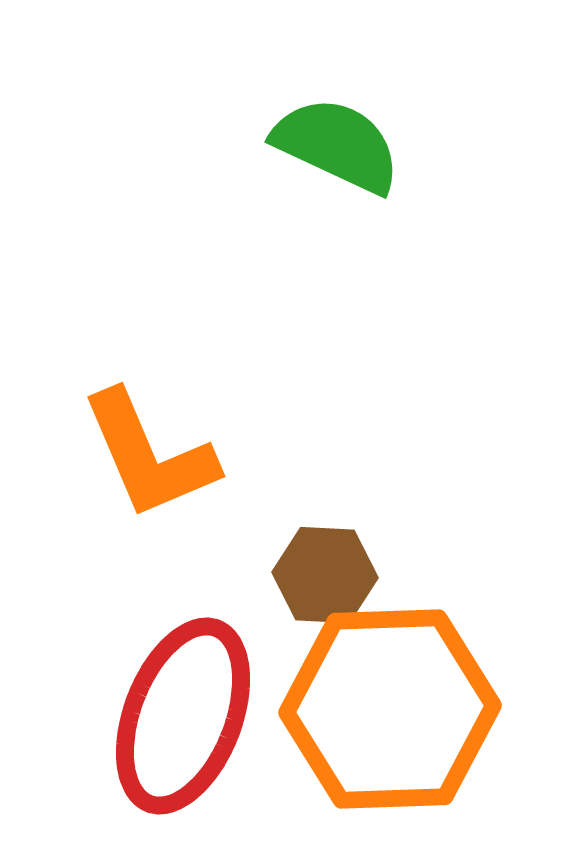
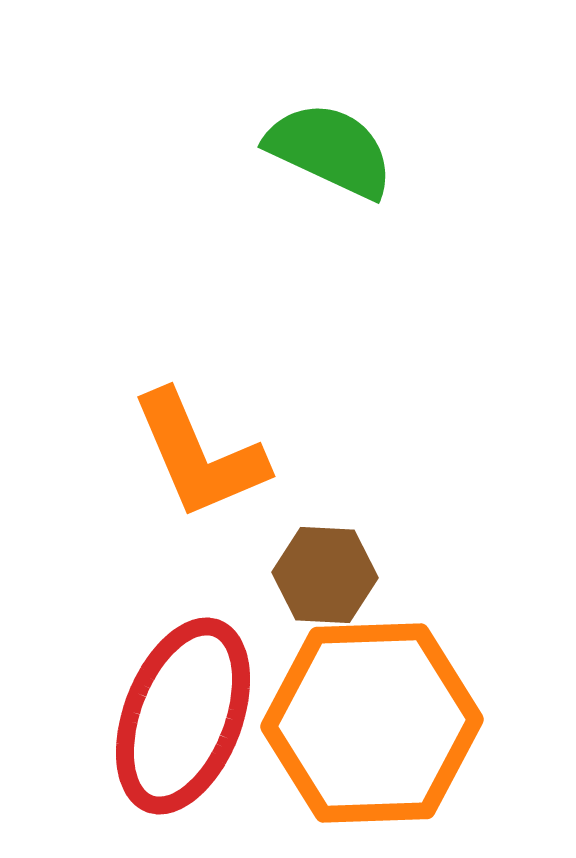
green semicircle: moved 7 px left, 5 px down
orange L-shape: moved 50 px right
orange hexagon: moved 18 px left, 14 px down
